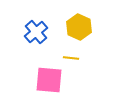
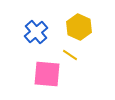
yellow line: moved 1 px left, 3 px up; rotated 28 degrees clockwise
pink square: moved 2 px left, 6 px up
